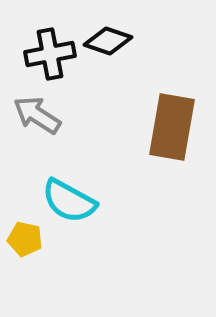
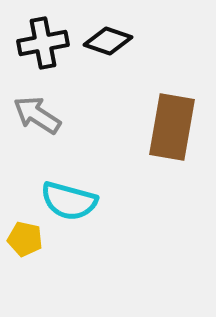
black cross: moved 7 px left, 11 px up
cyan semicircle: rotated 14 degrees counterclockwise
